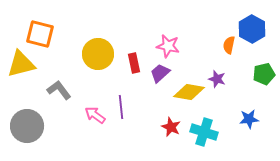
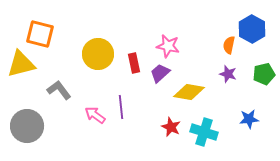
purple star: moved 11 px right, 5 px up
